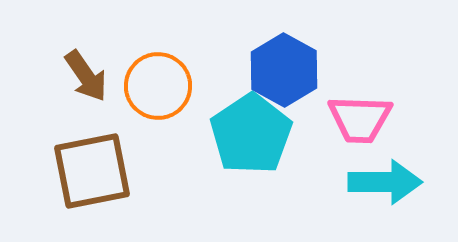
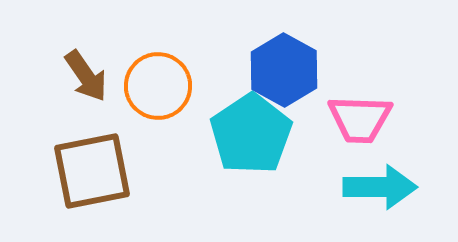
cyan arrow: moved 5 px left, 5 px down
